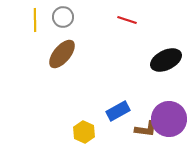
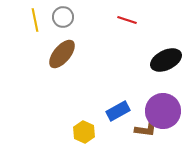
yellow line: rotated 10 degrees counterclockwise
purple circle: moved 6 px left, 8 px up
